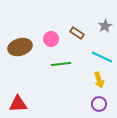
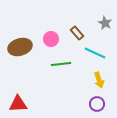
gray star: moved 3 px up; rotated 16 degrees counterclockwise
brown rectangle: rotated 16 degrees clockwise
cyan line: moved 7 px left, 4 px up
purple circle: moved 2 px left
